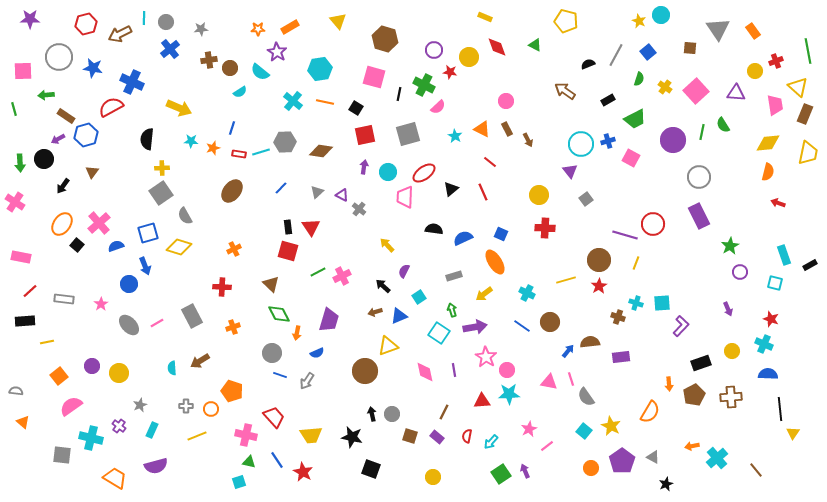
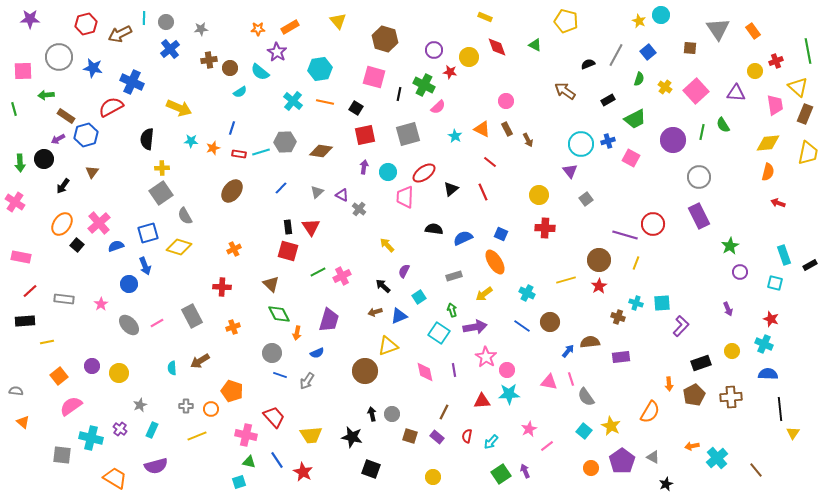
purple cross at (119, 426): moved 1 px right, 3 px down
